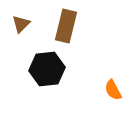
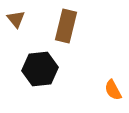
brown triangle: moved 5 px left, 5 px up; rotated 24 degrees counterclockwise
black hexagon: moved 7 px left
